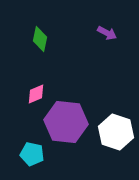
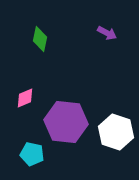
pink diamond: moved 11 px left, 4 px down
